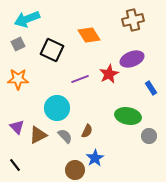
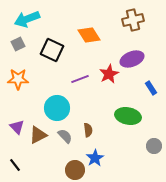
brown semicircle: moved 1 px right, 1 px up; rotated 32 degrees counterclockwise
gray circle: moved 5 px right, 10 px down
